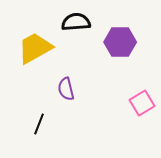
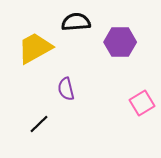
black line: rotated 25 degrees clockwise
